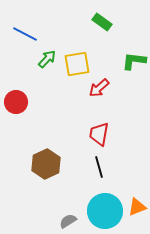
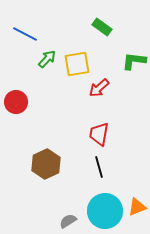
green rectangle: moved 5 px down
